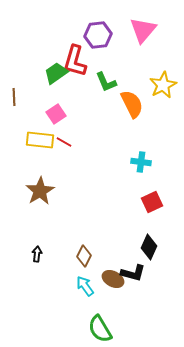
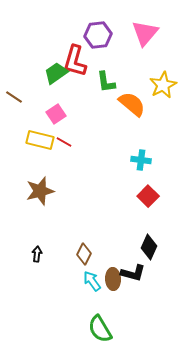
pink triangle: moved 2 px right, 3 px down
green L-shape: rotated 15 degrees clockwise
brown line: rotated 54 degrees counterclockwise
orange semicircle: rotated 24 degrees counterclockwise
yellow rectangle: rotated 8 degrees clockwise
cyan cross: moved 2 px up
brown star: rotated 16 degrees clockwise
red square: moved 4 px left, 6 px up; rotated 20 degrees counterclockwise
brown diamond: moved 2 px up
brown ellipse: rotated 60 degrees clockwise
cyan arrow: moved 7 px right, 5 px up
